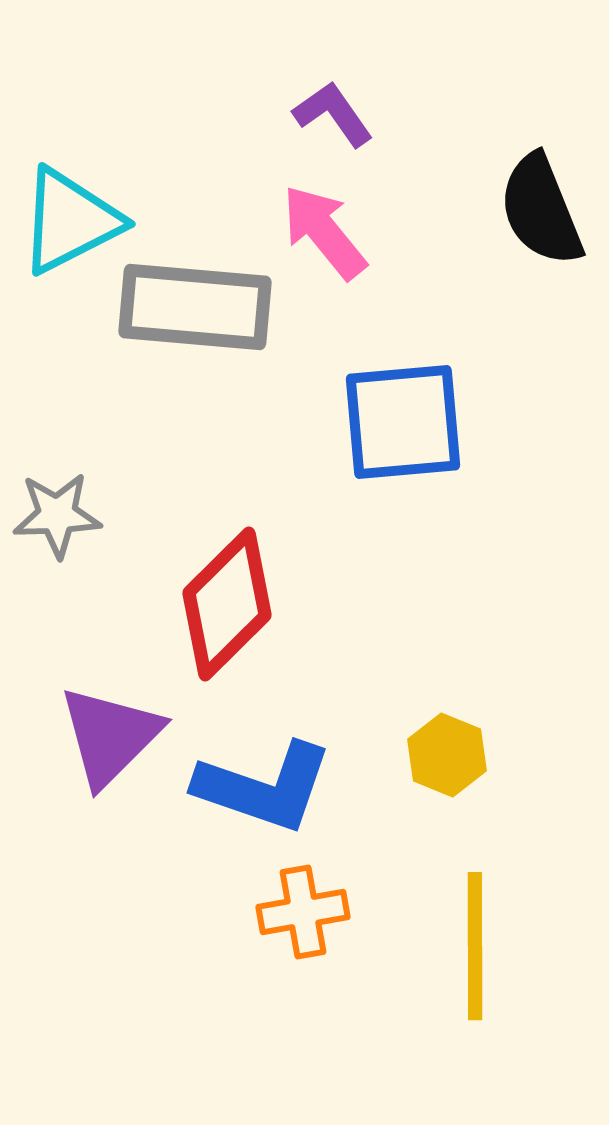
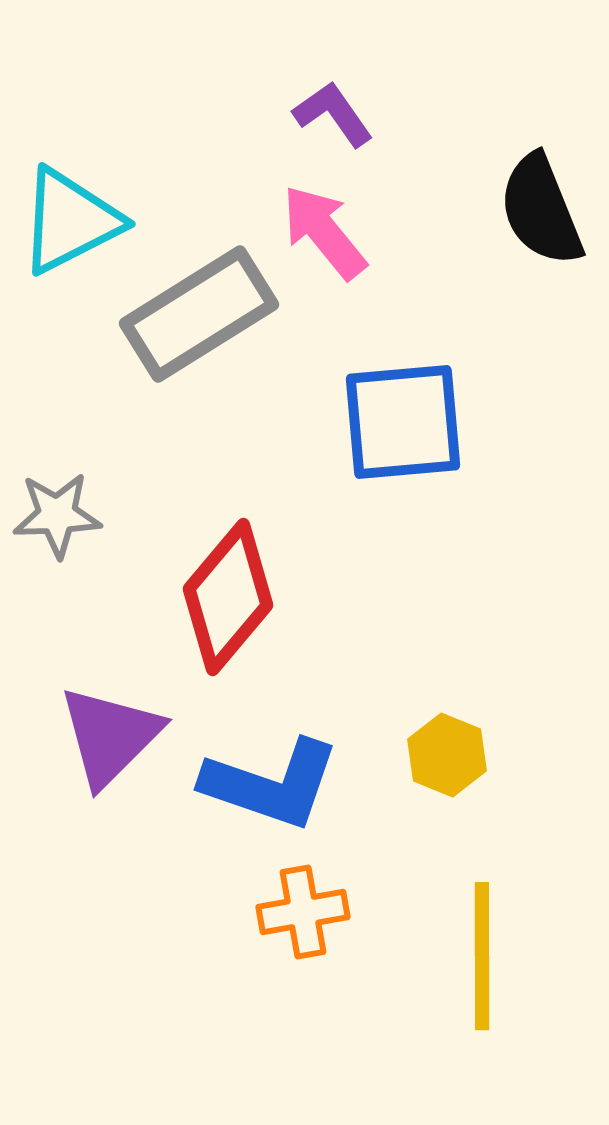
gray rectangle: moved 4 px right, 7 px down; rotated 37 degrees counterclockwise
red diamond: moved 1 px right, 7 px up; rotated 5 degrees counterclockwise
blue L-shape: moved 7 px right, 3 px up
yellow line: moved 7 px right, 10 px down
